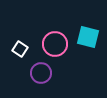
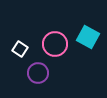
cyan square: rotated 15 degrees clockwise
purple circle: moved 3 px left
